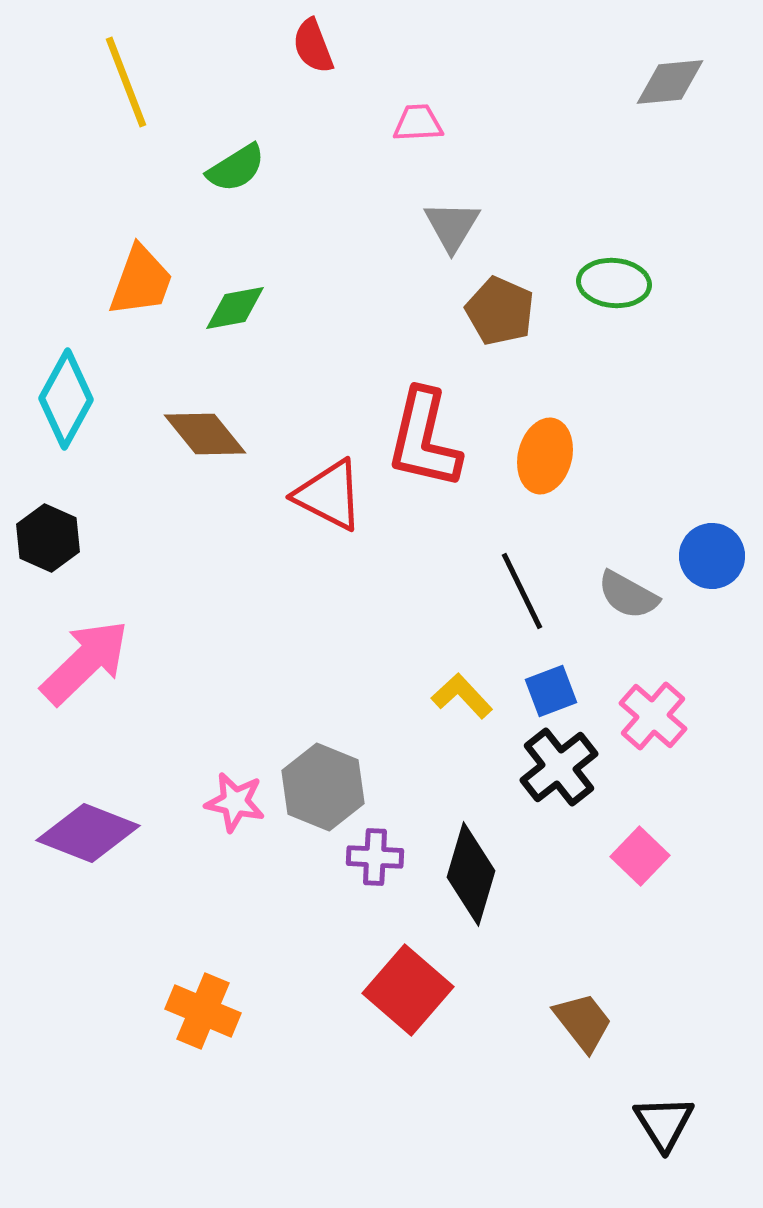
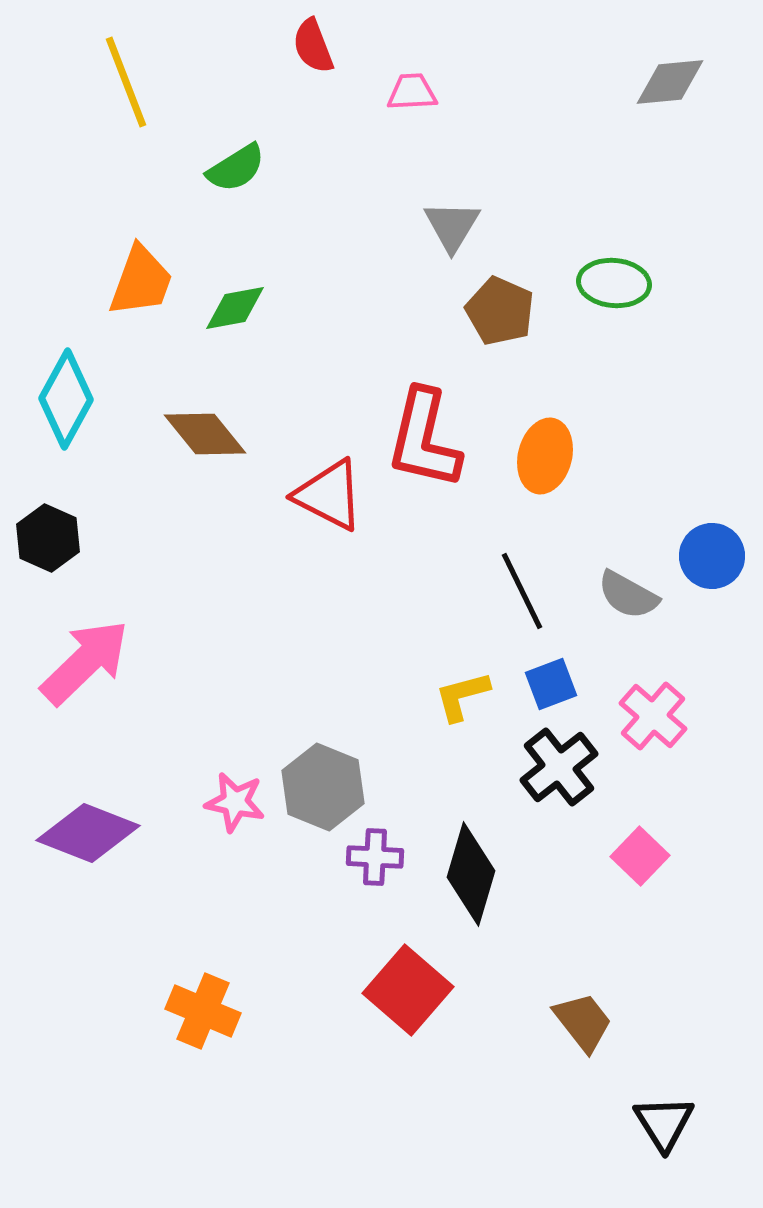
pink trapezoid: moved 6 px left, 31 px up
blue square: moved 7 px up
yellow L-shape: rotated 62 degrees counterclockwise
